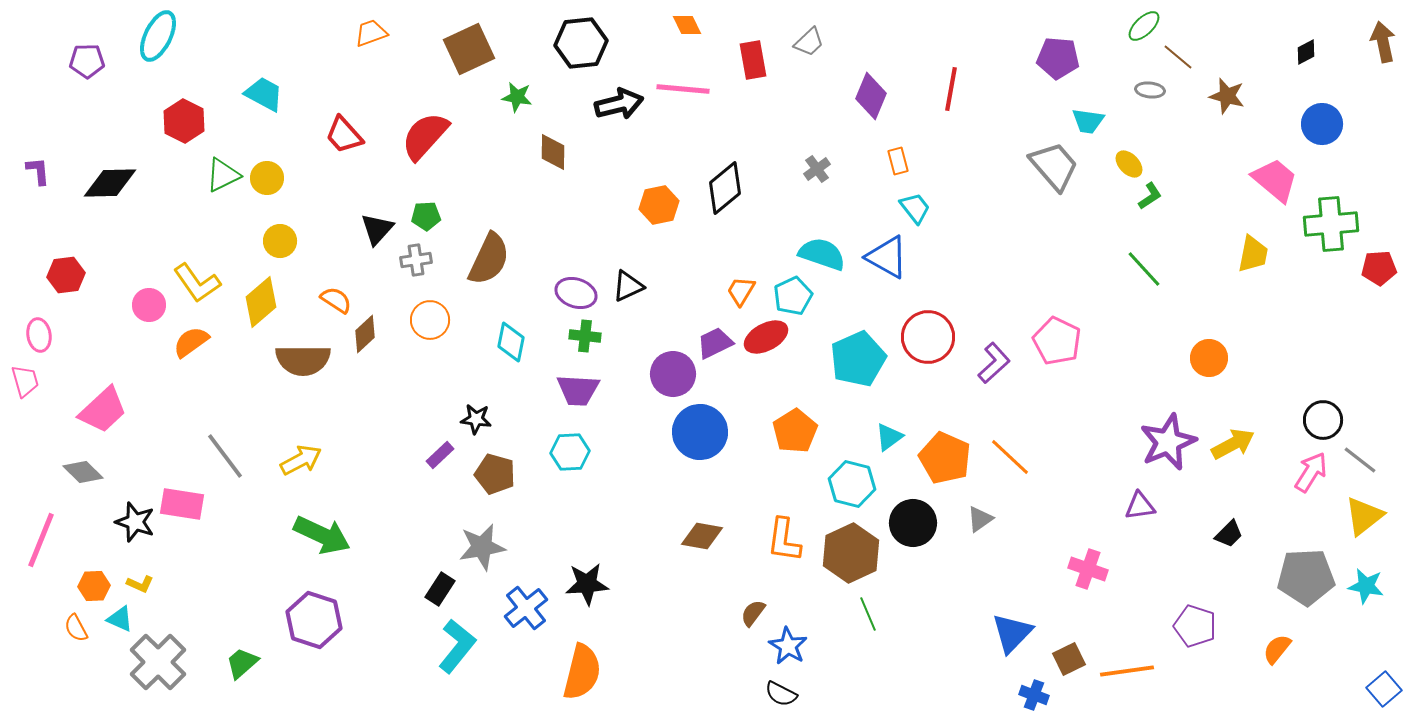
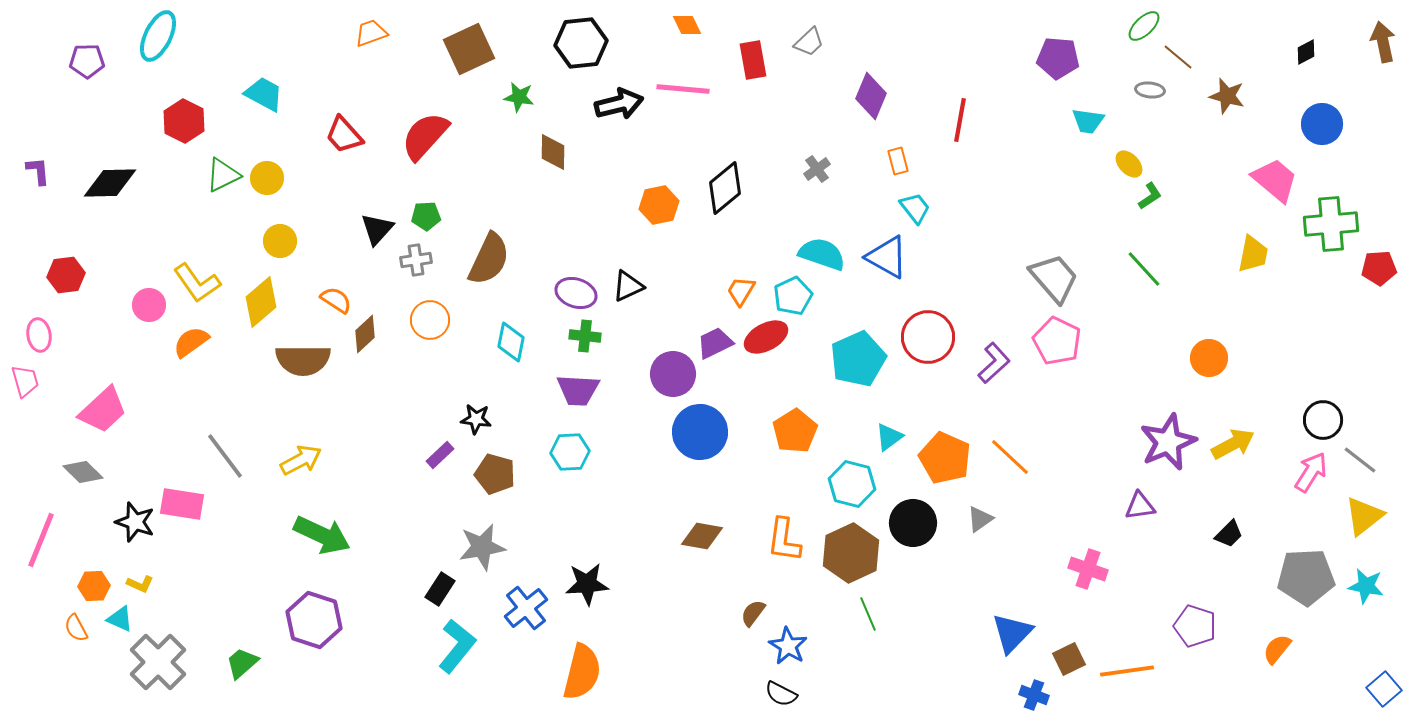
red line at (951, 89): moved 9 px right, 31 px down
green star at (517, 97): moved 2 px right
gray trapezoid at (1054, 166): moved 112 px down
